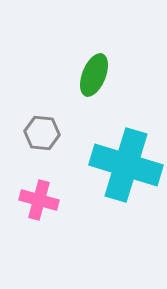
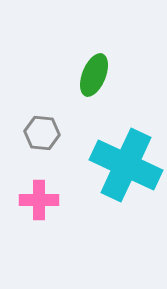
cyan cross: rotated 8 degrees clockwise
pink cross: rotated 15 degrees counterclockwise
